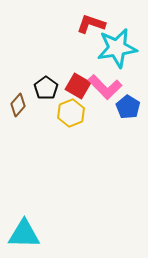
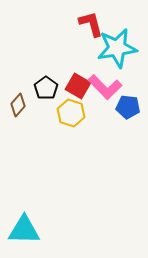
red L-shape: rotated 56 degrees clockwise
blue pentagon: rotated 25 degrees counterclockwise
yellow hexagon: rotated 20 degrees counterclockwise
cyan triangle: moved 4 px up
